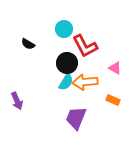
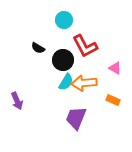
cyan circle: moved 9 px up
black semicircle: moved 10 px right, 4 px down
black circle: moved 4 px left, 3 px up
orange arrow: moved 1 px left, 1 px down
